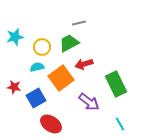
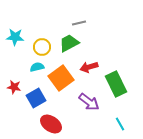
cyan star: rotated 18 degrees clockwise
red arrow: moved 5 px right, 3 px down
